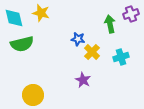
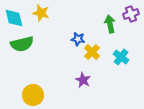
cyan cross: rotated 35 degrees counterclockwise
